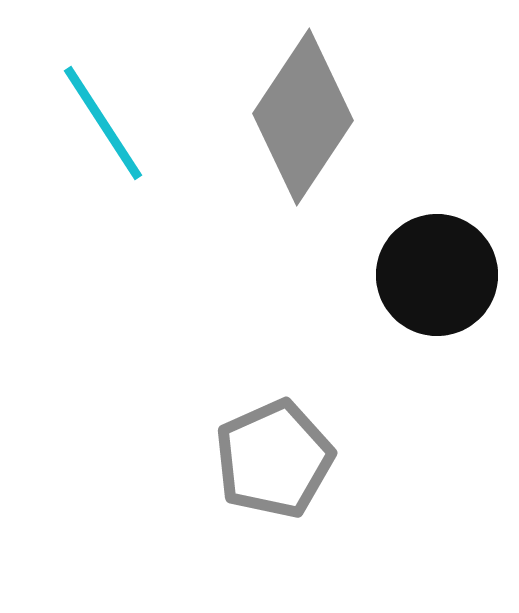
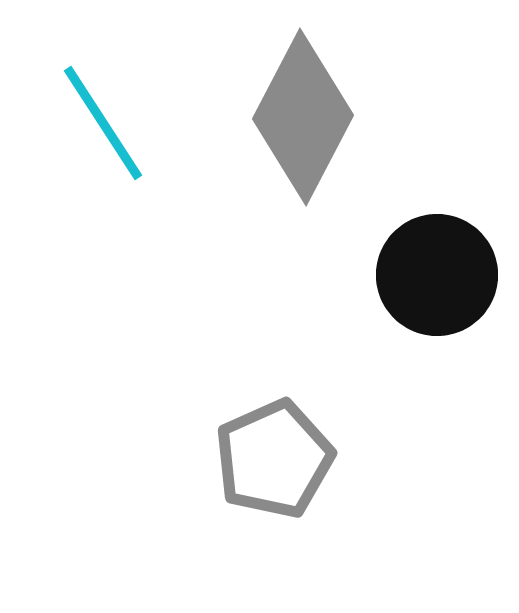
gray diamond: rotated 6 degrees counterclockwise
